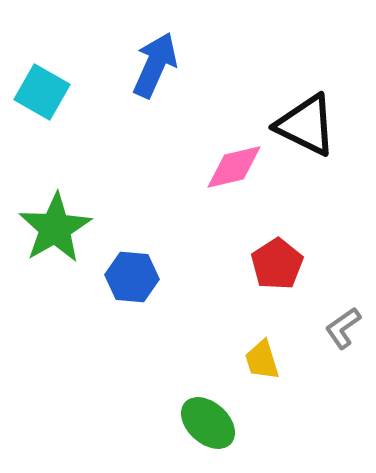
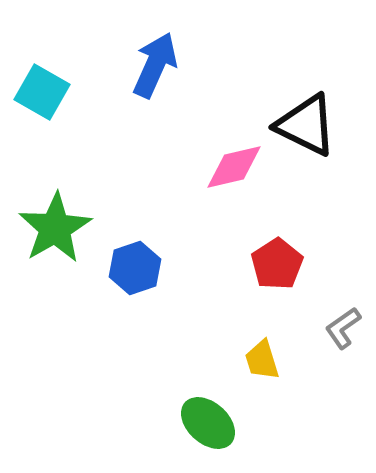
blue hexagon: moved 3 px right, 9 px up; rotated 24 degrees counterclockwise
